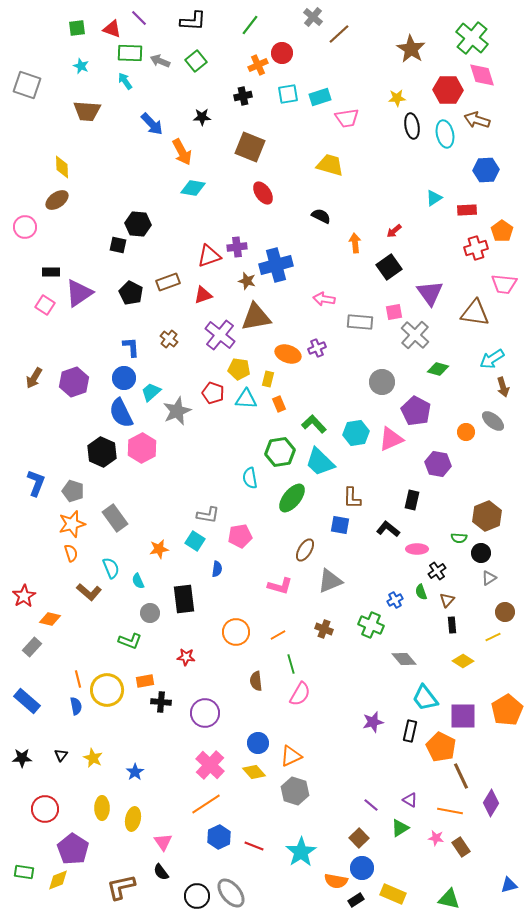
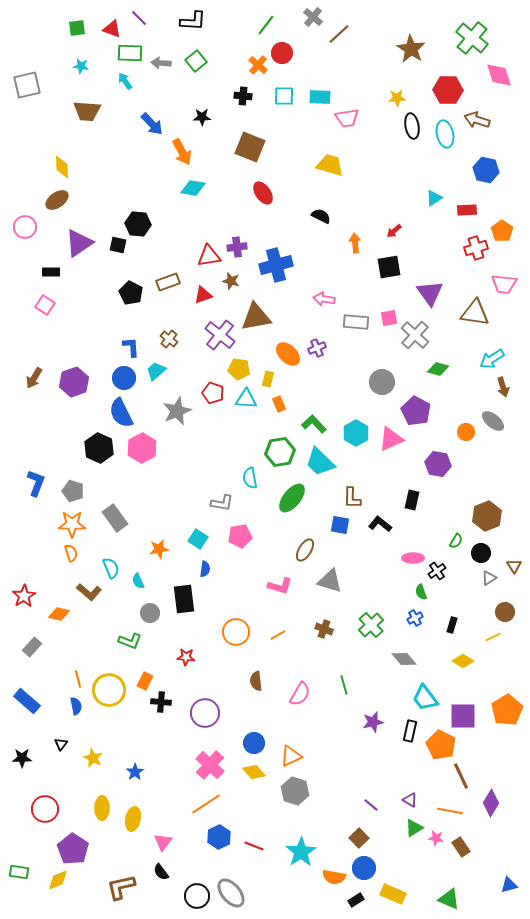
green line at (250, 25): moved 16 px right
gray arrow at (160, 61): moved 1 px right, 2 px down; rotated 18 degrees counterclockwise
orange cross at (258, 65): rotated 24 degrees counterclockwise
cyan star at (81, 66): rotated 14 degrees counterclockwise
pink diamond at (482, 75): moved 17 px right
gray square at (27, 85): rotated 32 degrees counterclockwise
cyan square at (288, 94): moved 4 px left, 2 px down; rotated 10 degrees clockwise
black cross at (243, 96): rotated 18 degrees clockwise
cyan rectangle at (320, 97): rotated 20 degrees clockwise
blue hexagon at (486, 170): rotated 15 degrees clockwise
red triangle at (209, 256): rotated 10 degrees clockwise
black square at (389, 267): rotated 25 degrees clockwise
brown star at (247, 281): moved 16 px left
purple triangle at (79, 293): moved 50 px up
pink square at (394, 312): moved 5 px left, 6 px down
gray rectangle at (360, 322): moved 4 px left
orange ellipse at (288, 354): rotated 25 degrees clockwise
cyan trapezoid at (151, 392): moved 5 px right, 21 px up
cyan hexagon at (356, 433): rotated 20 degrees counterclockwise
black hexagon at (102, 452): moved 3 px left, 4 px up
gray L-shape at (208, 515): moved 14 px right, 12 px up
orange star at (72, 524): rotated 16 degrees clockwise
black L-shape at (388, 529): moved 8 px left, 5 px up
green semicircle at (459, 538): moved 3 px left, 3 px down; rotated 63 degrees counterclockwise
cyan square at (195, 541): moved 3 px right, 2 px up
pink ellipse at (417, 549): moved 4 px left, 9 px down
blue semicircle at (217, 569): moved 12 px left
gray triangle at (330, 581): rotated 40 degrees clockwise
blue cross at (395, 600): moved 20 px right, 18 px down
brown triangle at (447, 600): moved 67 px right, 34 px up; rotated 14 degrees counterclockwise
orange diamond at (50, 619): moved 9 px right, 5 px up
green cross at (371, 625): rotated 25 degrees clockwise
black rectangle at (452, 625): rotated 21 degrees clockwise
green line at (291, 664): moved 53 px right, 21 px down
orange rectangle at (145, 681): rotated 54 degrees counterclockwise
yellow circle at (107, 690): moved 2 px right
blue circle at (258, 743): moved 4 px left
orange pentagon at (441, 747): moved 2 px up
black triangle at (61, 755): moved 11 px up
green triangle at (400, 828): moved 14 px right
pink triangle at (163, 842): rotated 12 degrees clockwise
blue circle at (362, 868): moved 2 px right
green rectangle at (24, 872): moved 5 px left
orange semicircle at (336, 881): moved 2 px left, 4 px up
green triangle at (449, 899): rotated 10 degrees clockwise
